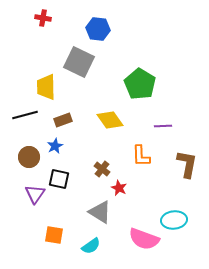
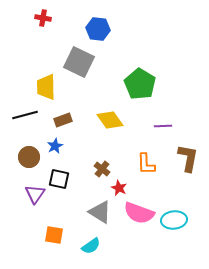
orange L-shape: moved 5 px right, 8 px down
brown L-shape: moved 1 px right, 6 px up
pink semicircle: moved 5 px left, 26 px up
